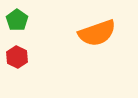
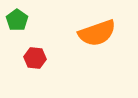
red hexagon: moved 18 px right, 1 px down; rotated 20 degrees counterclockwise
